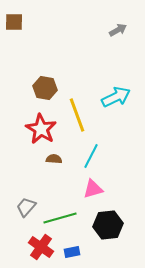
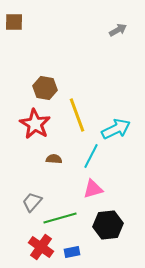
cyan arrow: moved 32 px down
red star: moved 6 px left, 5 px up
gray trapezoid: moved 6 px right, 5 px up
